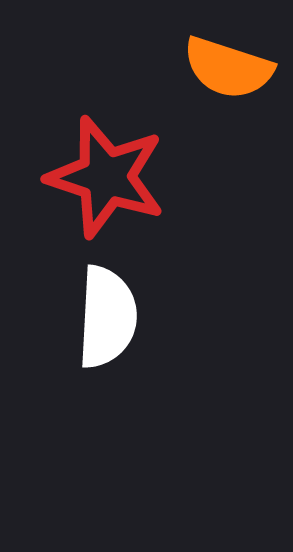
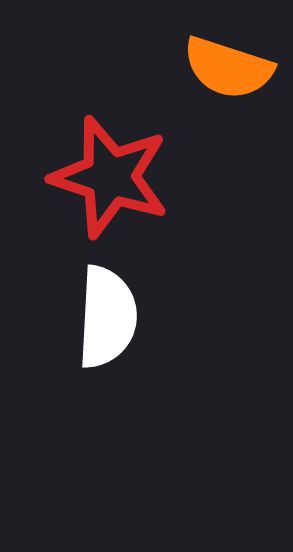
red star: moved 4 px right
